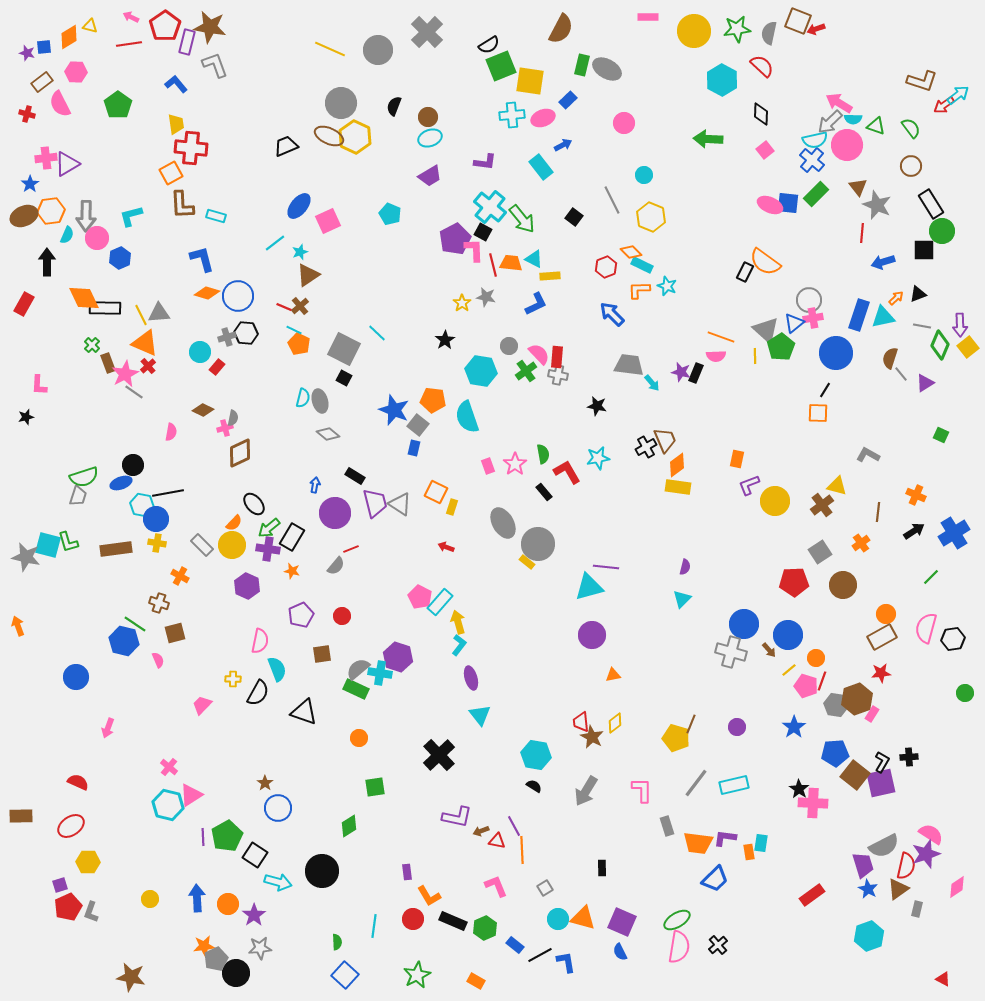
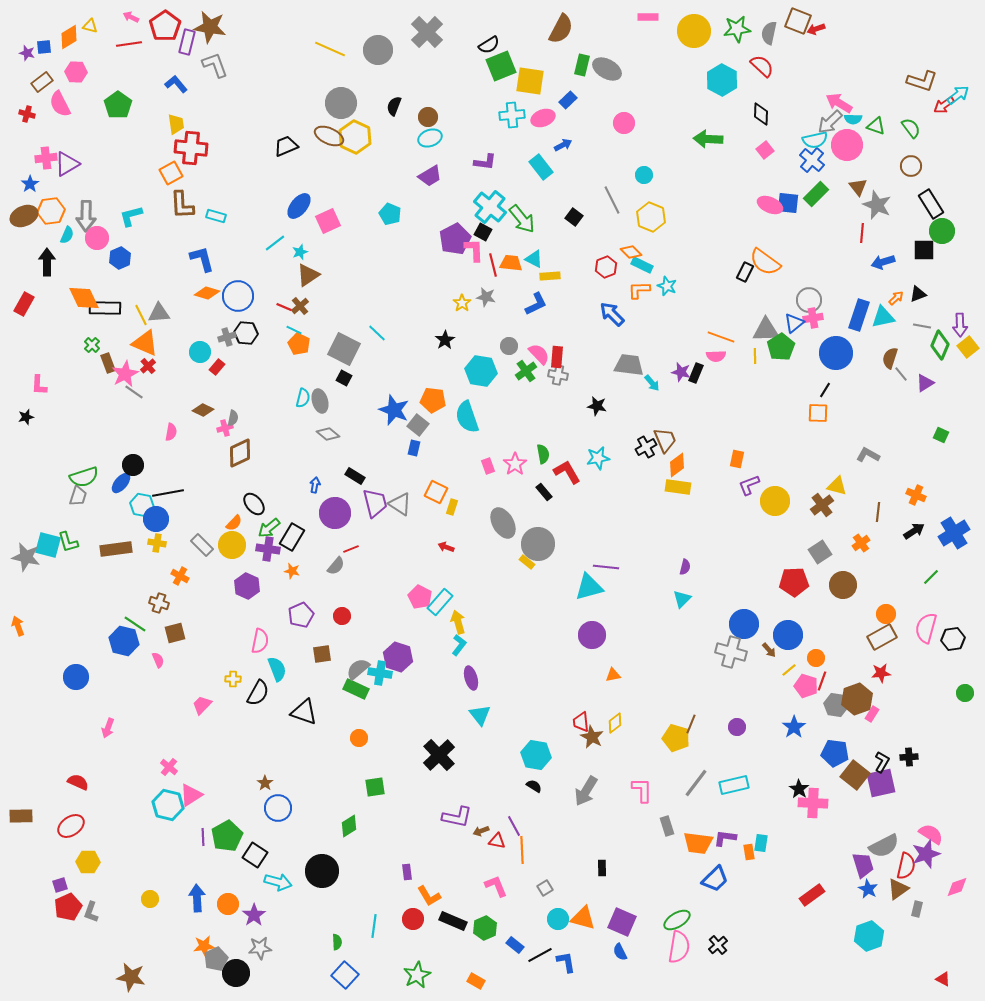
gray triangle at (766, 330): rotated 44 degrees counterclockwise
blue ellipse at (121, 483): rotated 30 degrees counterclockwise
blue pentagon at (835, 753): rotated 12 degrees clockwise
pink diamond at (957, 887): rotated 15 degrees clockwise
